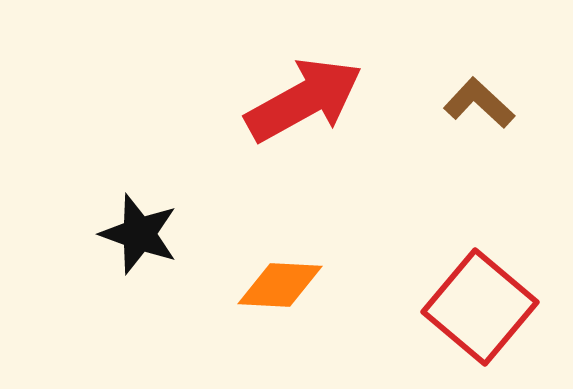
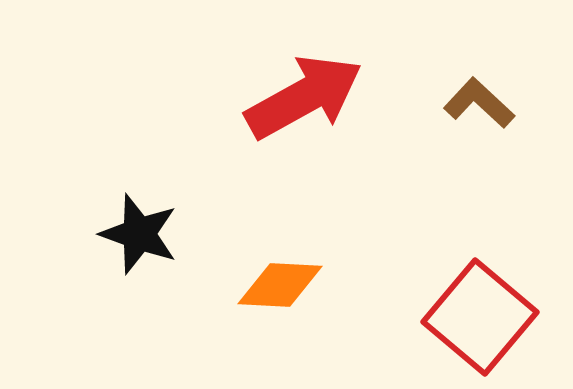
red arrow: moved 3 px up
red square: moved 10 px down
